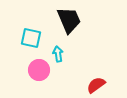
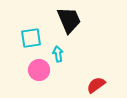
cyan square: rotated 20 degrees counterclockwise
